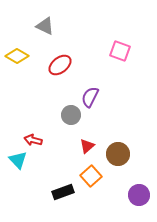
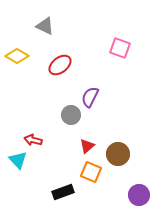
pink square: moved 3 px up
orange square: moved 4 px up; rotated 25 degrees counterclockwise
